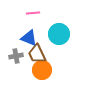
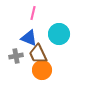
pink line: rotated 72 degrees counterclockwise
brown trapezoid: moved 1 px right
